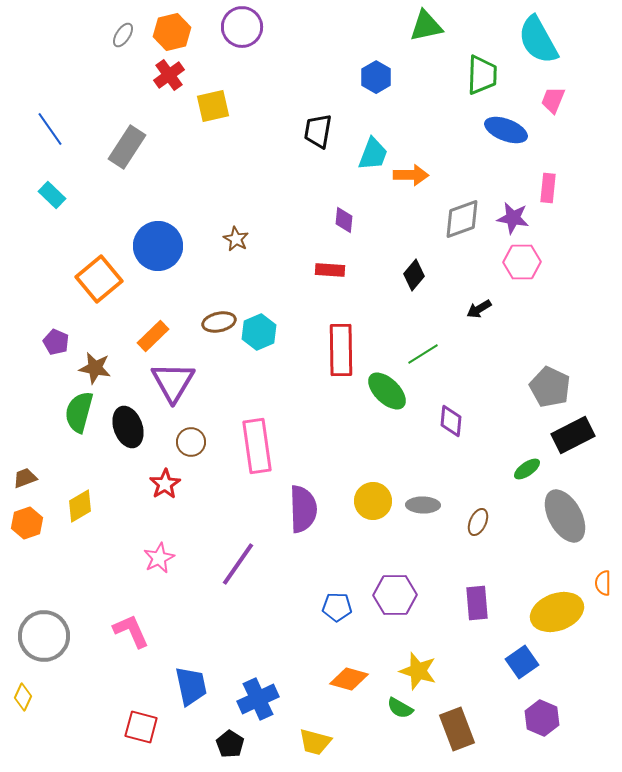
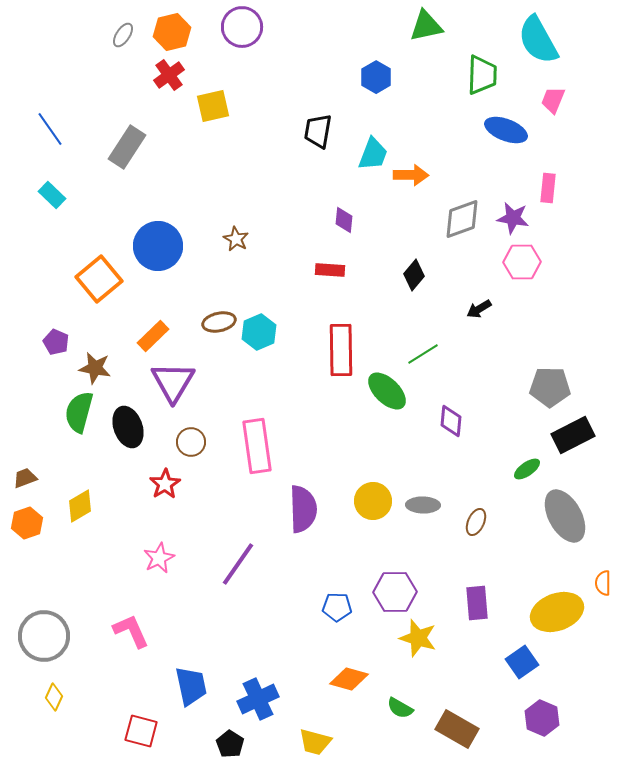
gray pentagon at (550, 387): rotated 24 degrees counterclockwise
brown ellipse at (478, 522): moved 2 px left
purple hexagon at (395, 595): moved 3 px up
yellow star at (418, 671): moved 33 px up
yellow diamond at (23, 697): moved 31 px right
red square at (141, 727): moved 4 px down
brown rectangle at (457, 729): rotated 39 degrees counterclockwise
